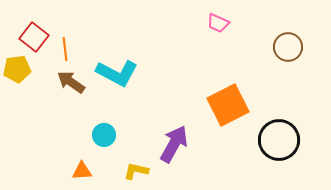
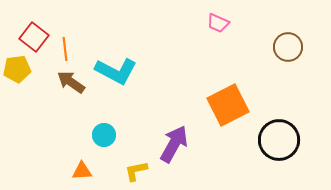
cyan L-shape: moved 1 px left, 2 px up
yellow L-shape: rotated 25 degrees counterclockwise
